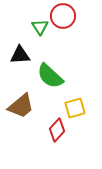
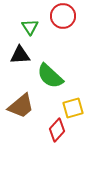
green triangle: moved 10 px left
yellow square: moved 2 px left
